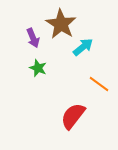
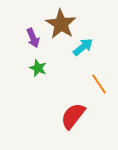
orange line: rotated 20 degrees clockwise
